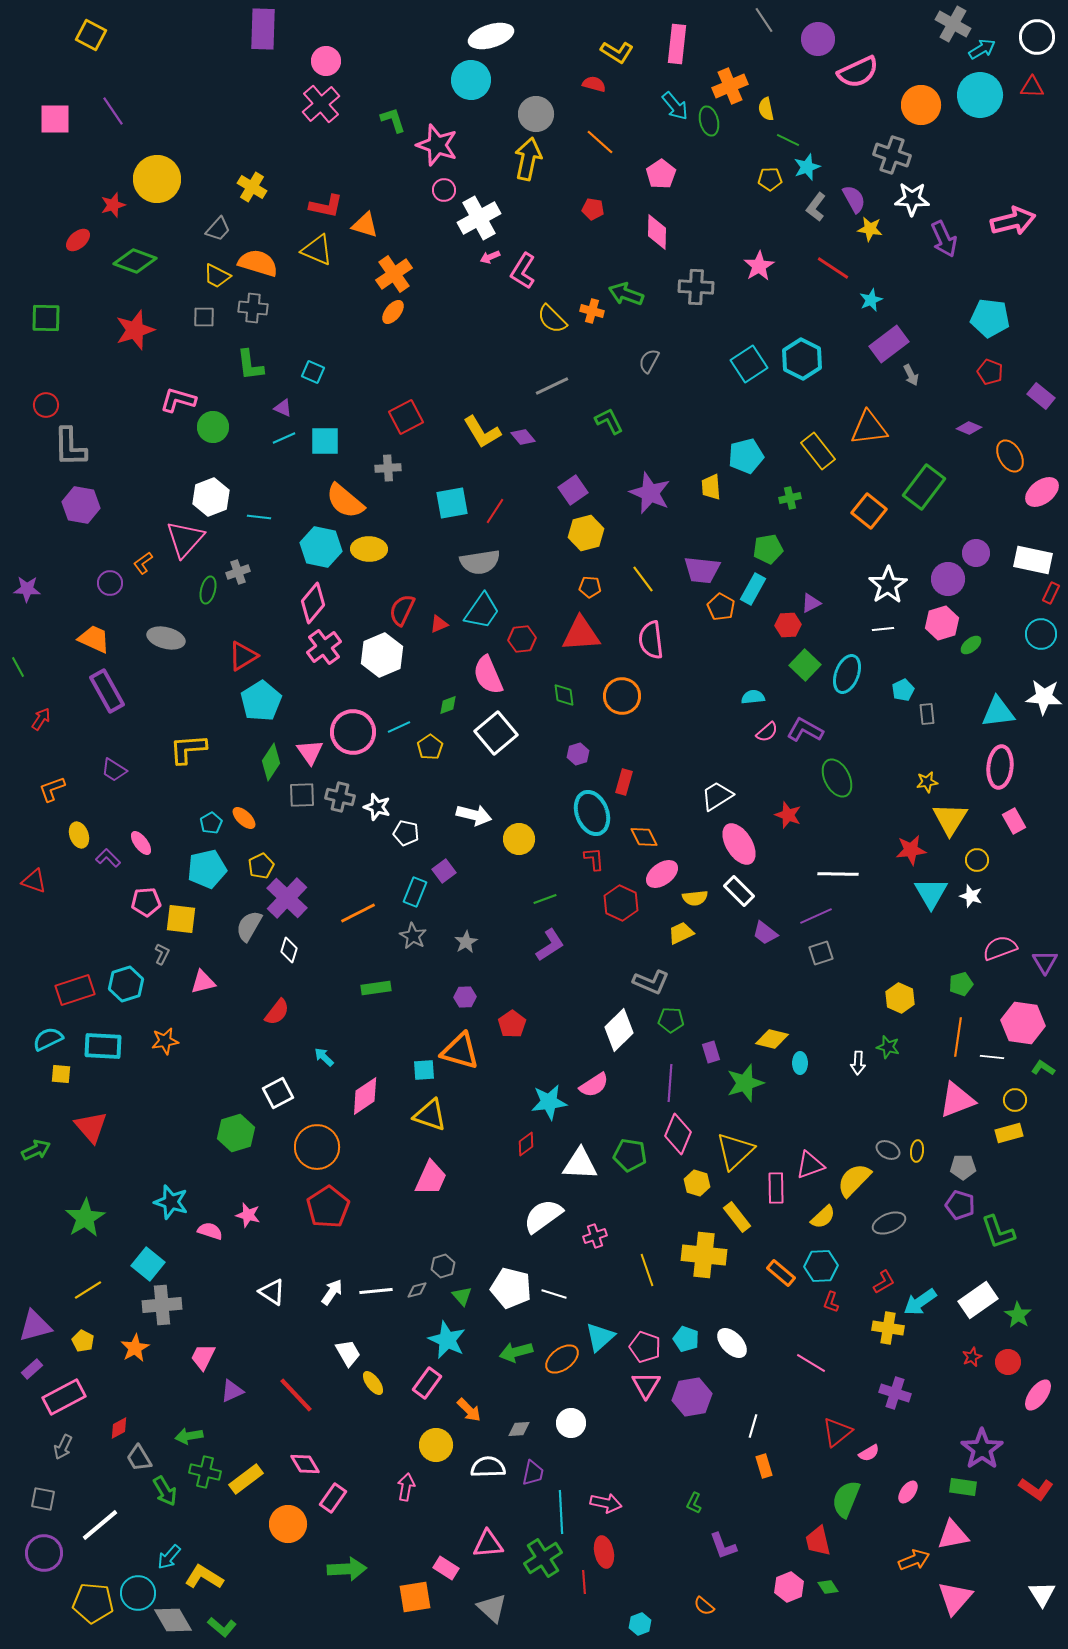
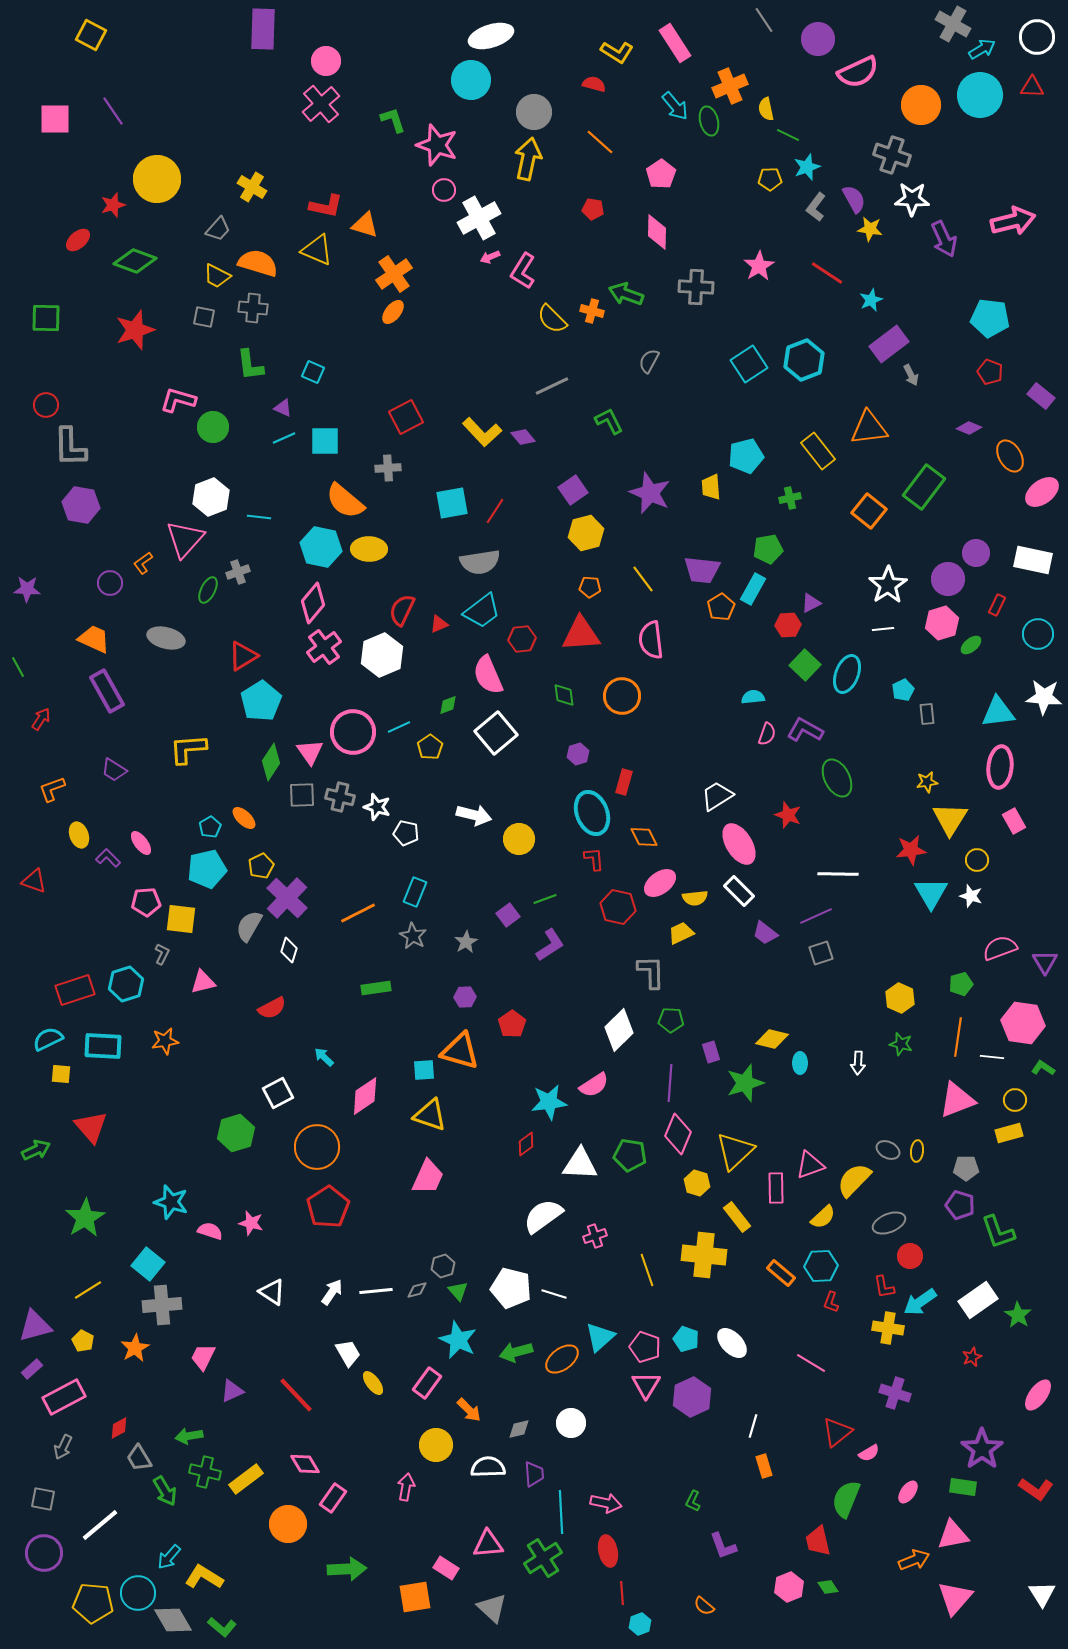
pink rectangle at (677, 44): moved 2 px left, 1 px up; rotated 39 degrees counterclockwise
gray circle at (536, 114): moved 2 px left, 2 px up
green line at (788, 140): moved 5 px up
red line at (833, 268): moved 6 px left, 5 px down
gray square at (204, 317): rotated 10 degrees clockwise
cyan hexagon at (802, 359): moved 2 px right, 1 px down; rotated 12 degrees clockwise
yellow L-shape at (482, 432): rotated 12 degrees counterclockwise
green ellipse at (208, 590): rotated 12 degrees clockwise
red rectangle at (1051, 593): moved 54 px left, 12 px down
orange pentagon at (721, 607): rotated 12 degrees clockwise
cyan trapezoid at (482, 611): rotated 18 degrees clockwise
cyan circle at (1041, 634): moved 3 px left
pink semicircle at (767, 732): moved 2 px down; rotated 30 degrees counterclockwise
cyan pentagon at (211, 823): moved 1 px left, 4 px down
purple square at (444, 871): moved 64 px right, 44 px down
pink ellipse at (662, 874): moved 2 px left, 9 px down
red hexagon at (621, 903): moved 3 px left, 4 px down; rotated 12 degrees counterclockwise
gray L-shape at (651, 982): moved 10 px up; rotated 114 degrees counterclockwise
red semicircle at (277, 1012): moved 5 px left, 4 px up; rotated 24 degrees clockwise
green star at (888, 1047): moved 13 px right, 3 px up
gray pentagon at (963, 1167): moved 3 px right, 1 px down
pink trapezoid at (431, 1178): moved 3 px left, 1 px up
pink star at (248, 1215): moved 3 px right, 8 px down
red L-shape at (884, 1282): moved 5 px down; rotated 110 degrees clockwise
green triangle at (462, 1296): moved 4 px left, 5 px up
cyan star at (447, 1340): moved 11 px right
red circle at (1008, 1362): moved 98 px left, 106 px up
purple hexagon at (692, 1397): rotated 15 degrees counterclockwise
gray diamond at (519, 1429): rotated 10 degrees counterclockwise
purple trapezoid at (533, 1473): moved 1 px right, 1 px down; rotated 16 degrees counterclockwise
green L-shape at (694, 1503): moved 1 px left, 2 px up
red ellipse at (604, 1552): moved 4 px right, 1 px up
red line at (584, 1582): moved 38 px right, 11 px down
